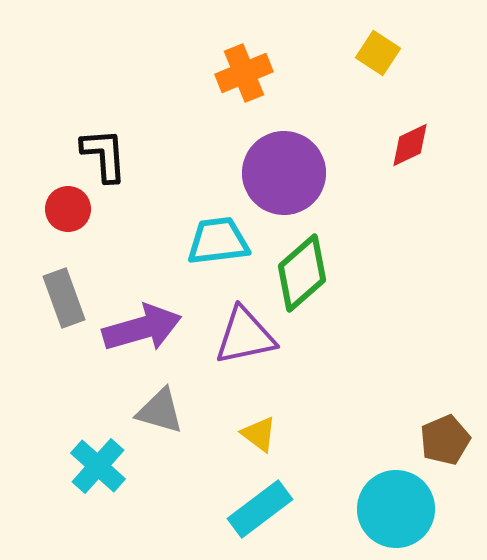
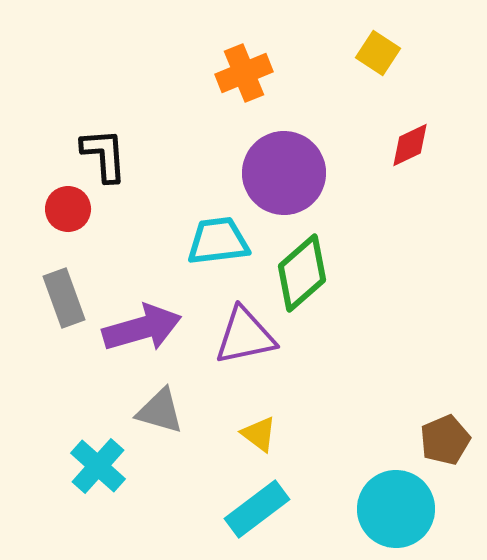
cyan rectangle: moved 3 px left
